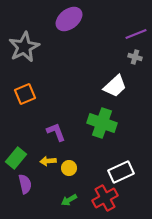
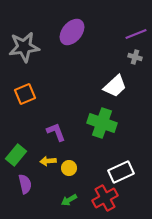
purple ellipse: moved 3 px right, 13 px down; rotated 12 degrees counterclockwise
gray star: rotated 20 degrees clockwise
green rectangle: moved 3 px up
